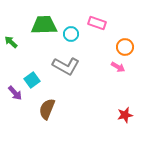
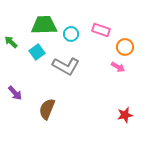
pink rectangle: moved 4 px right, 7 px down
cyan square: moved 5 px right, 28 px up
